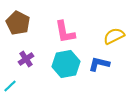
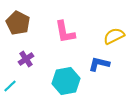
cyan hexagon: moved 17 px down
